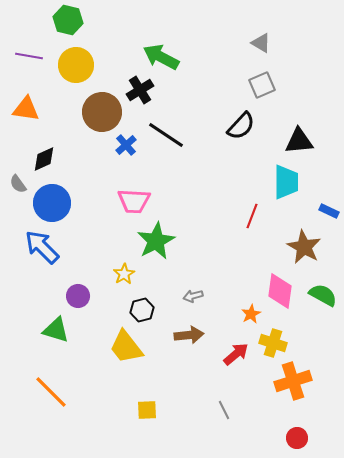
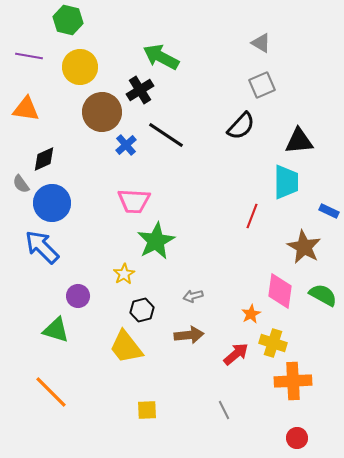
yellow circle: moved 4 px right, 2 px down
gray semicircle: moved 3 px right
orange cross: rotated 15 degrees clockwise
